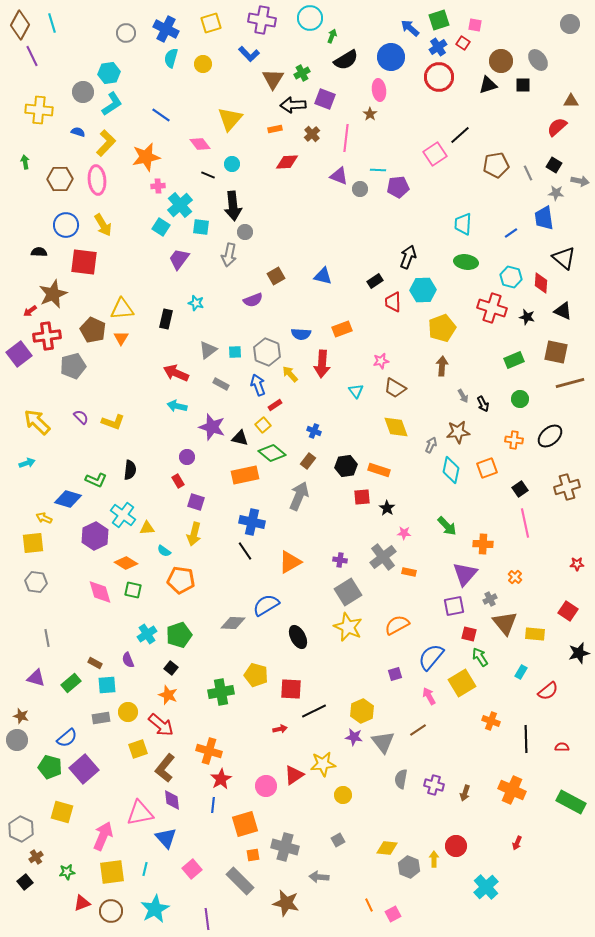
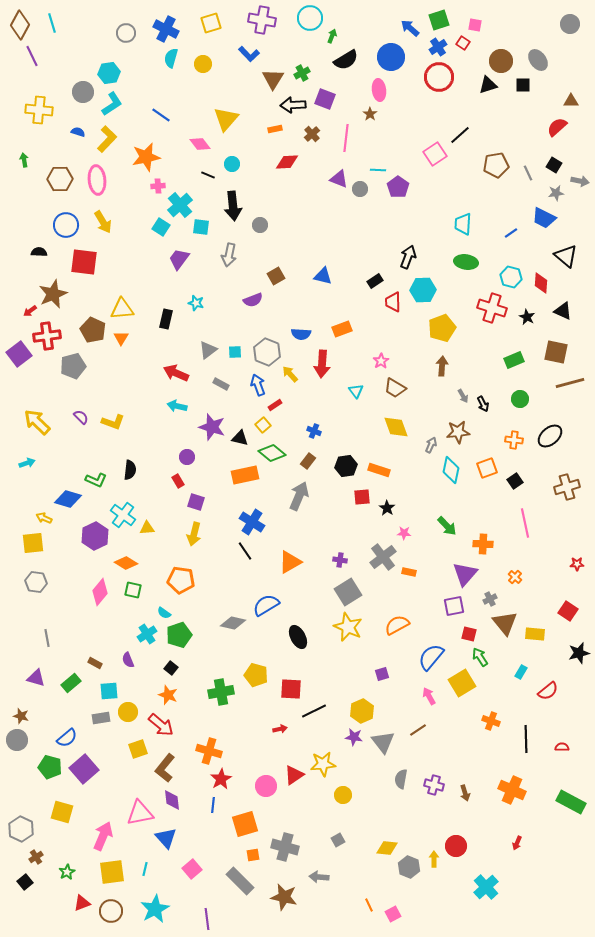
yellow triangle at (230, 119): moved 4 px left
yellow L-shape at (106, 143): moved 1 px right, 4 px up
green arrow at (25, 162): moved 1 px left, 2 px up
purple triangle at (339, 176): moved 3 px down
purple pentagon at (398, 187): rotated 30 degrees counterclockwise
gray star at (556, 193): rotated 14 degrees counterclockwise
blue trapezoid at (544, 218): rotated 55 degrees counterclockwise
yellow arrow at (103, 225): moved 3 px up
gray circle at (245, 232): moved 15 px right, 7 px up
black triangle at (564, 258): moved 2 px right, 2 px up
black star at (527, 317): rotated 14 degrees clockwise
pink star at (381, 361): rotated 21 degrees counterclockwise
black square at (520, 489): moved 5 px left, 8 px up
blue cross at (252, 522): rotated 20 degrees clockwise
cyan semicircle at (164, 551): moved 62 px down
pink diamond at (100, 592): rotated 56 degrees clockwise
gray diamond at (233, 623): rotated 10 degrees clockwise
purple square at (395, 674): moved 13 px left
cyan square at (107, 685): moved 2 px right, 6 px down
brown arrow at (465, 793): rotated 35 degrees counterclockwise
green star at (67, 872): rotated 21 degrees counterclockwise
brown star at (286, 903): moved 2 px left, 6 px up
